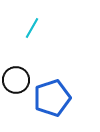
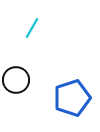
blue pentagon: moved 20 px right
